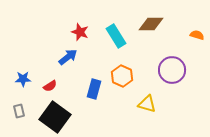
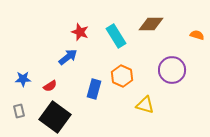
yellow triangle: moved 2 px left, 1 px down
